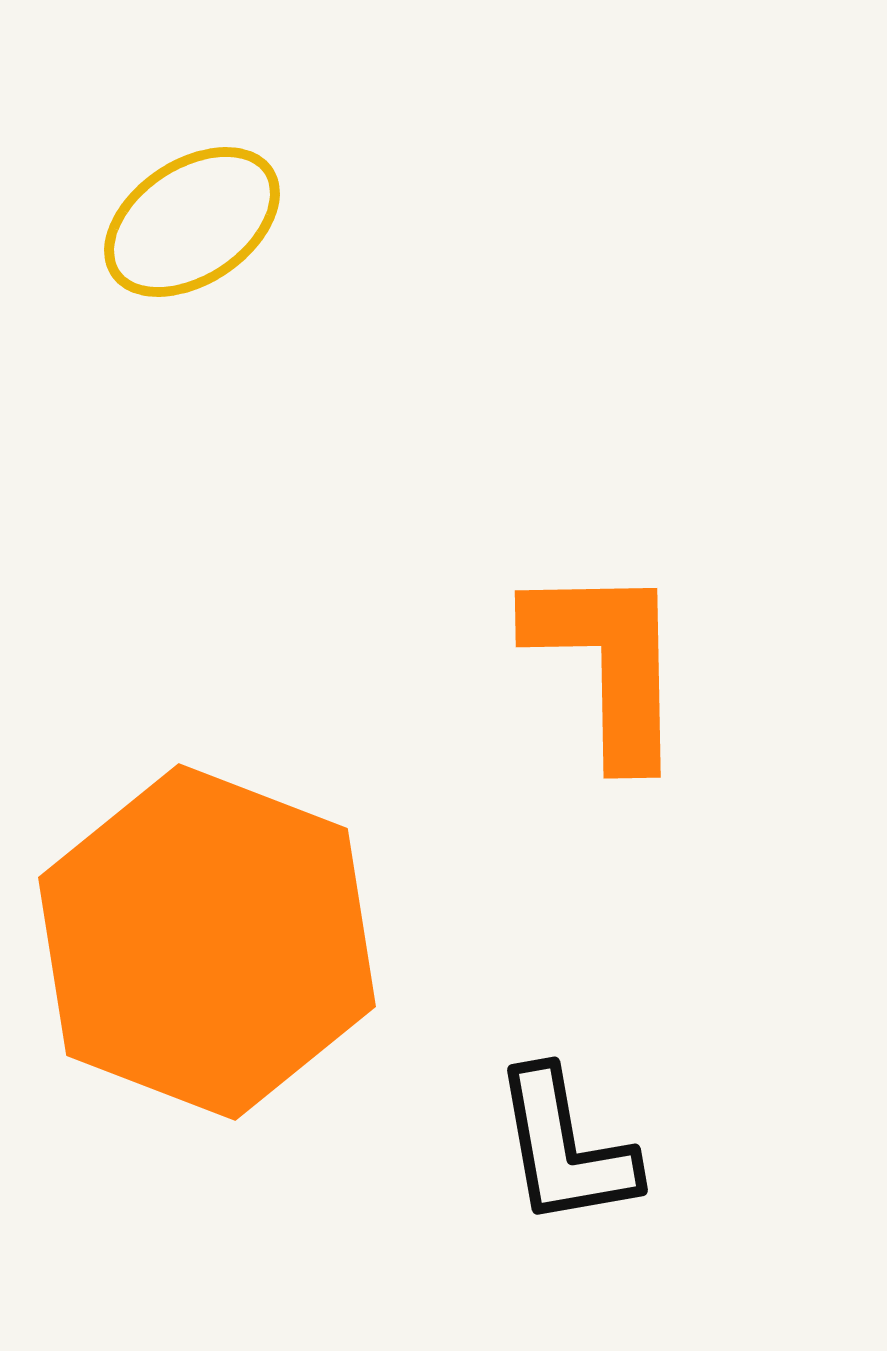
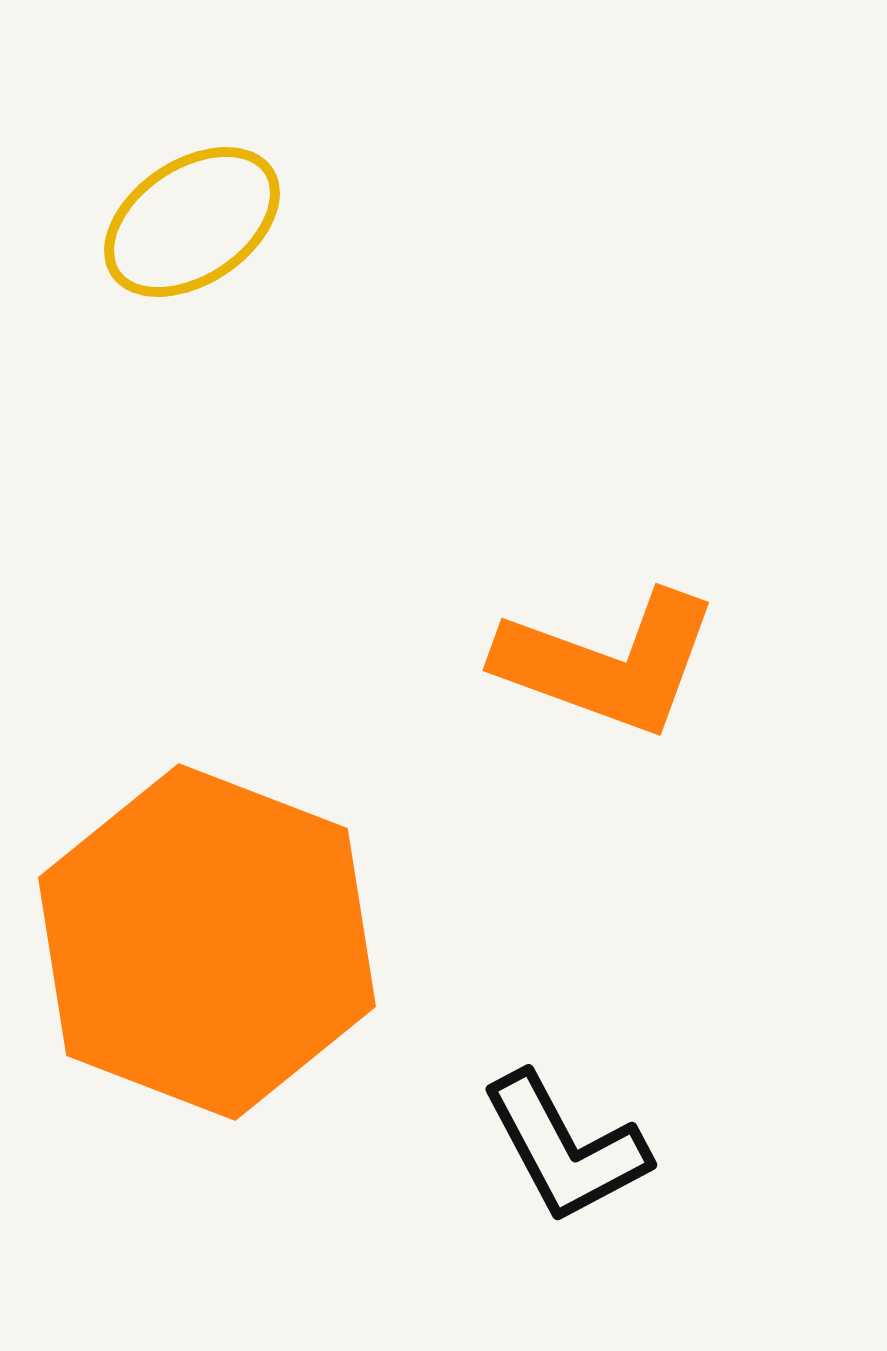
orange L-shape: rotated 111 degrees clockwise
black L-shape: rotated 18 degrees counterclockwise
